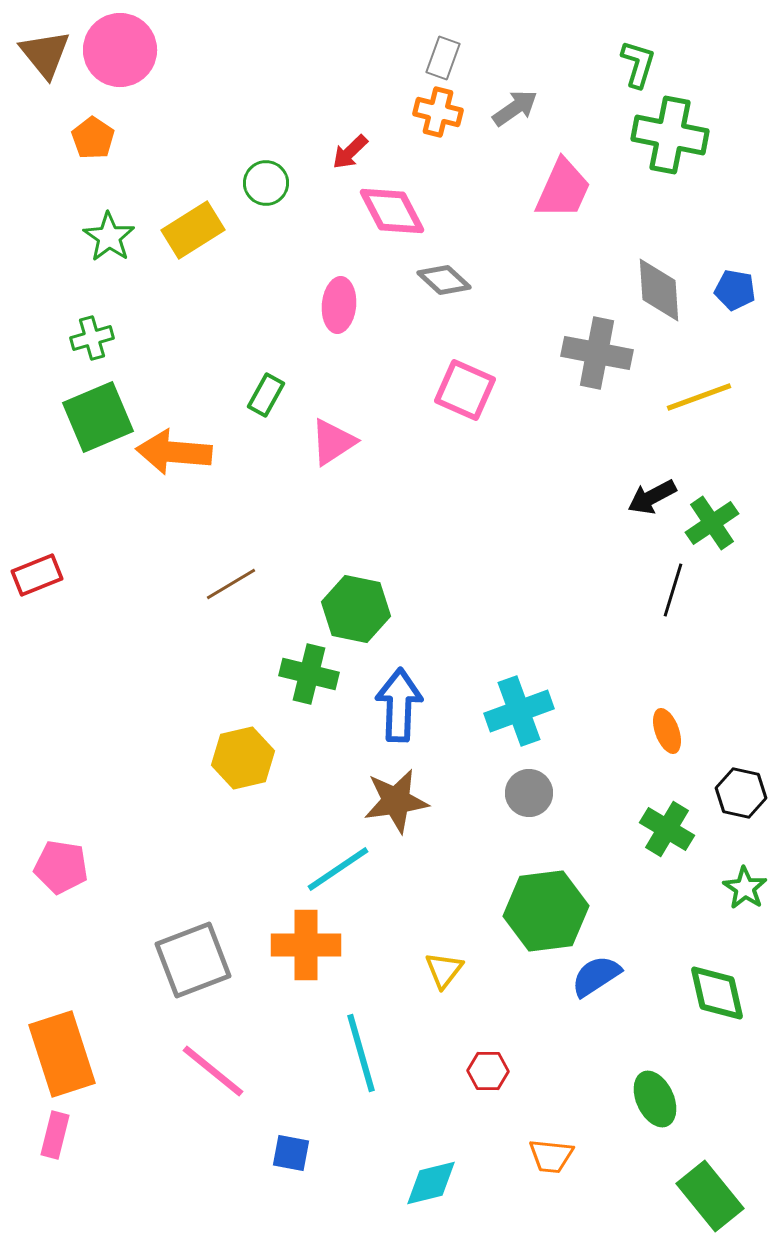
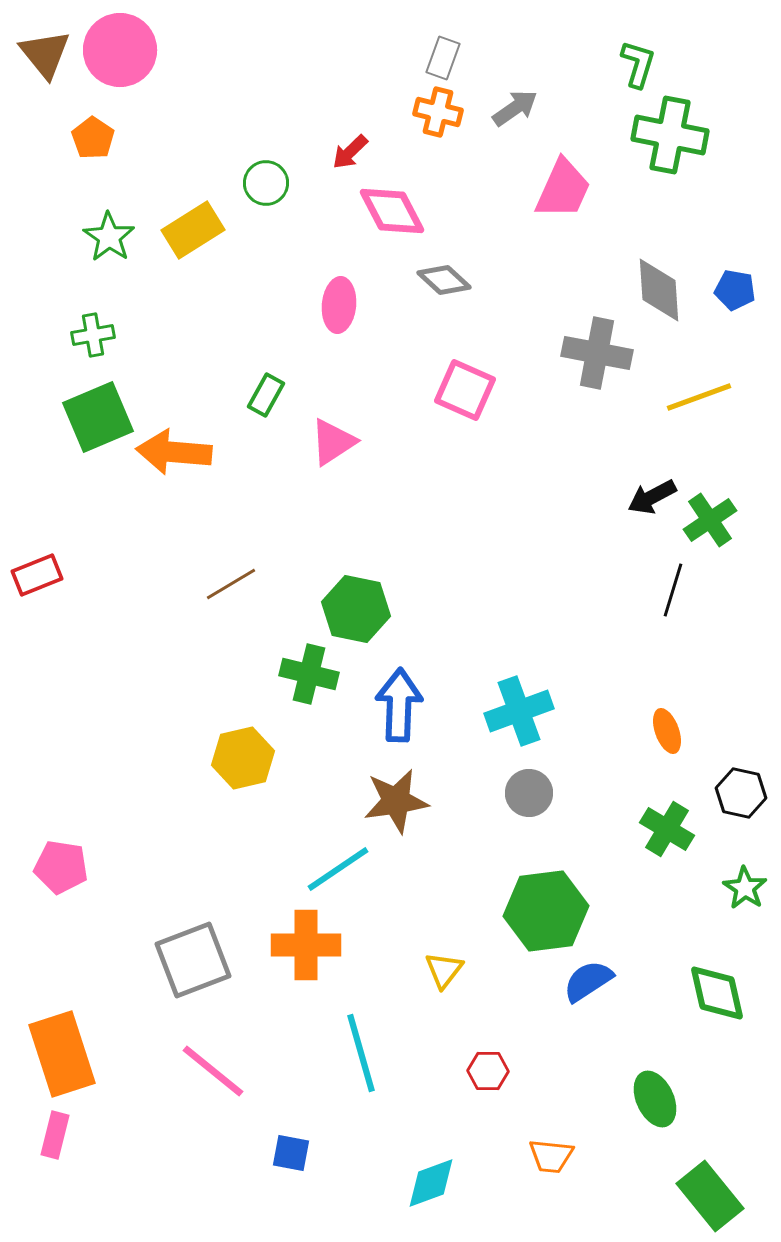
green cross at (92, 338): moved 1 px right, 3 px up; rotated 6 degrees clockwise
green cross at (712, 523): moved 2 px left, 3 px up
blue semicircle at (596, 976): moved 8 px left, 5 px down
cyan diamond at (431, 1183): rotated 6 degrees counterclockwise
